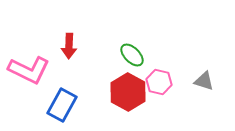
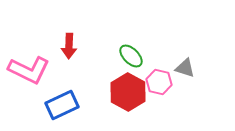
green ellipse: moved 1 px left, 1 px down
gray triangle: moved 19 px left, 13 px up
blue rectangle: rotated 36 degrees clockwise
